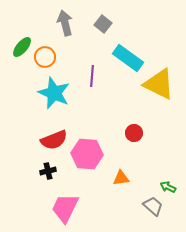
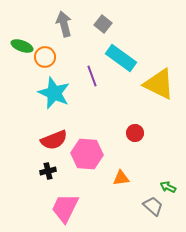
gray arrow: moved 1 px left, 1 px down
green ellipse: moved 1 px up; rotated 70 degrees clockwise
cyan rectangle: moved 7 px left
purple line: rotated 25 degrees counterclockwise
red circle: moved 1 px right
